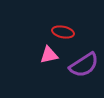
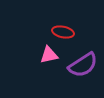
purple semicircle: moved 1 px left
